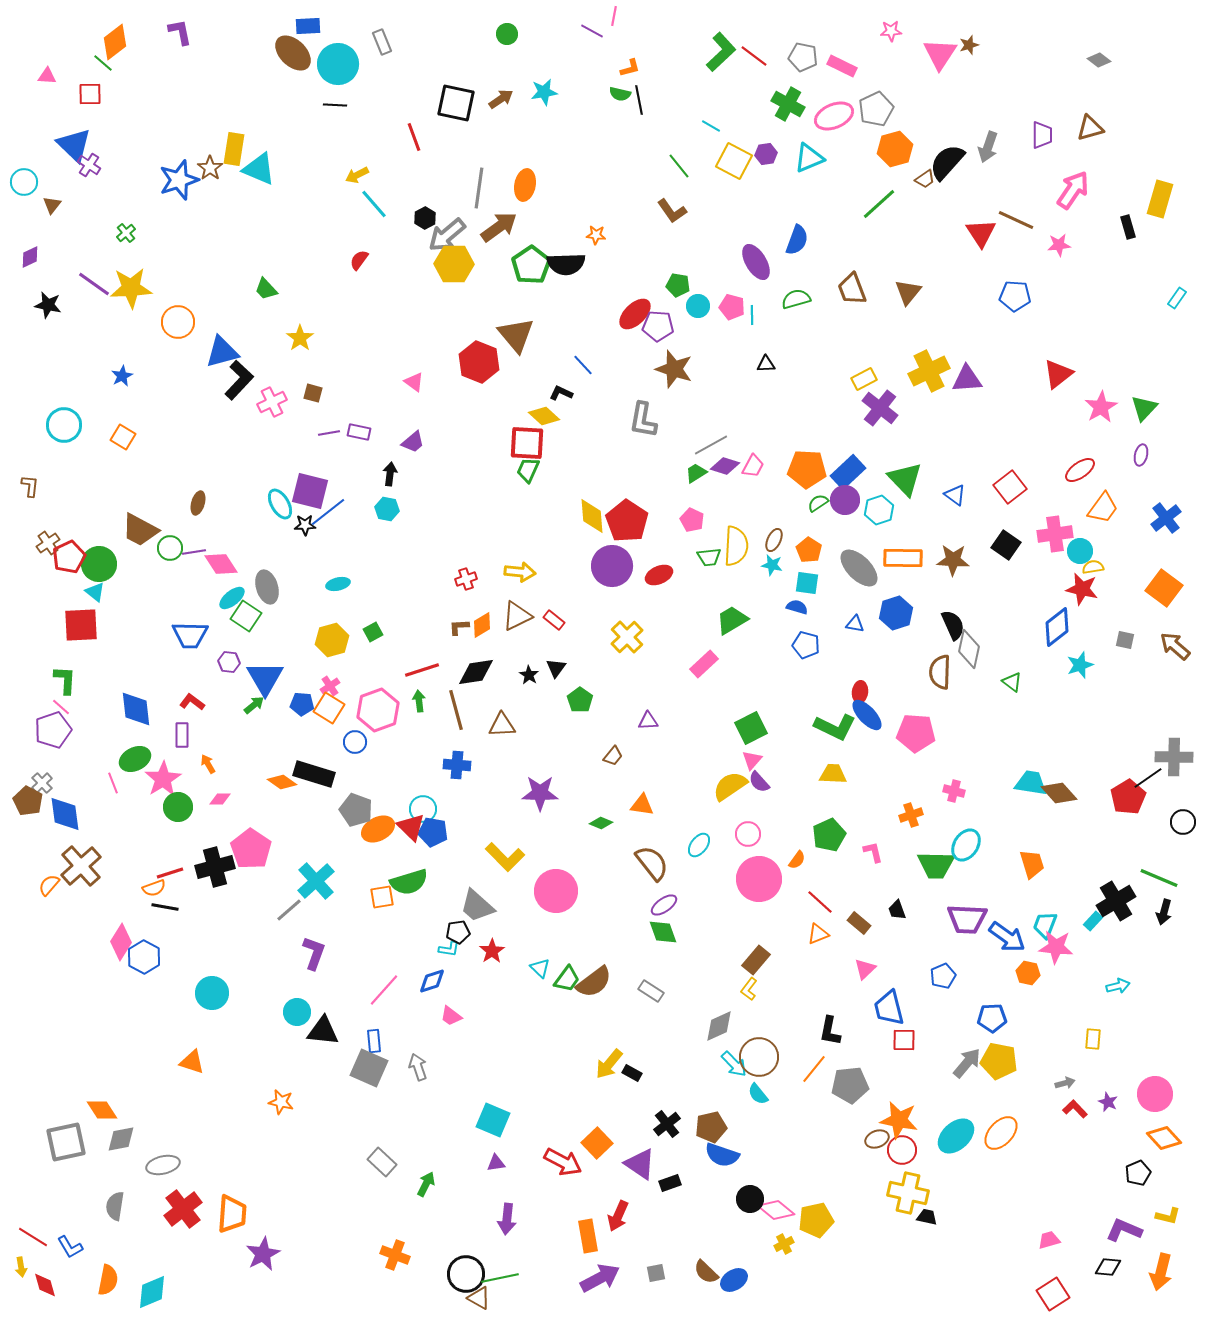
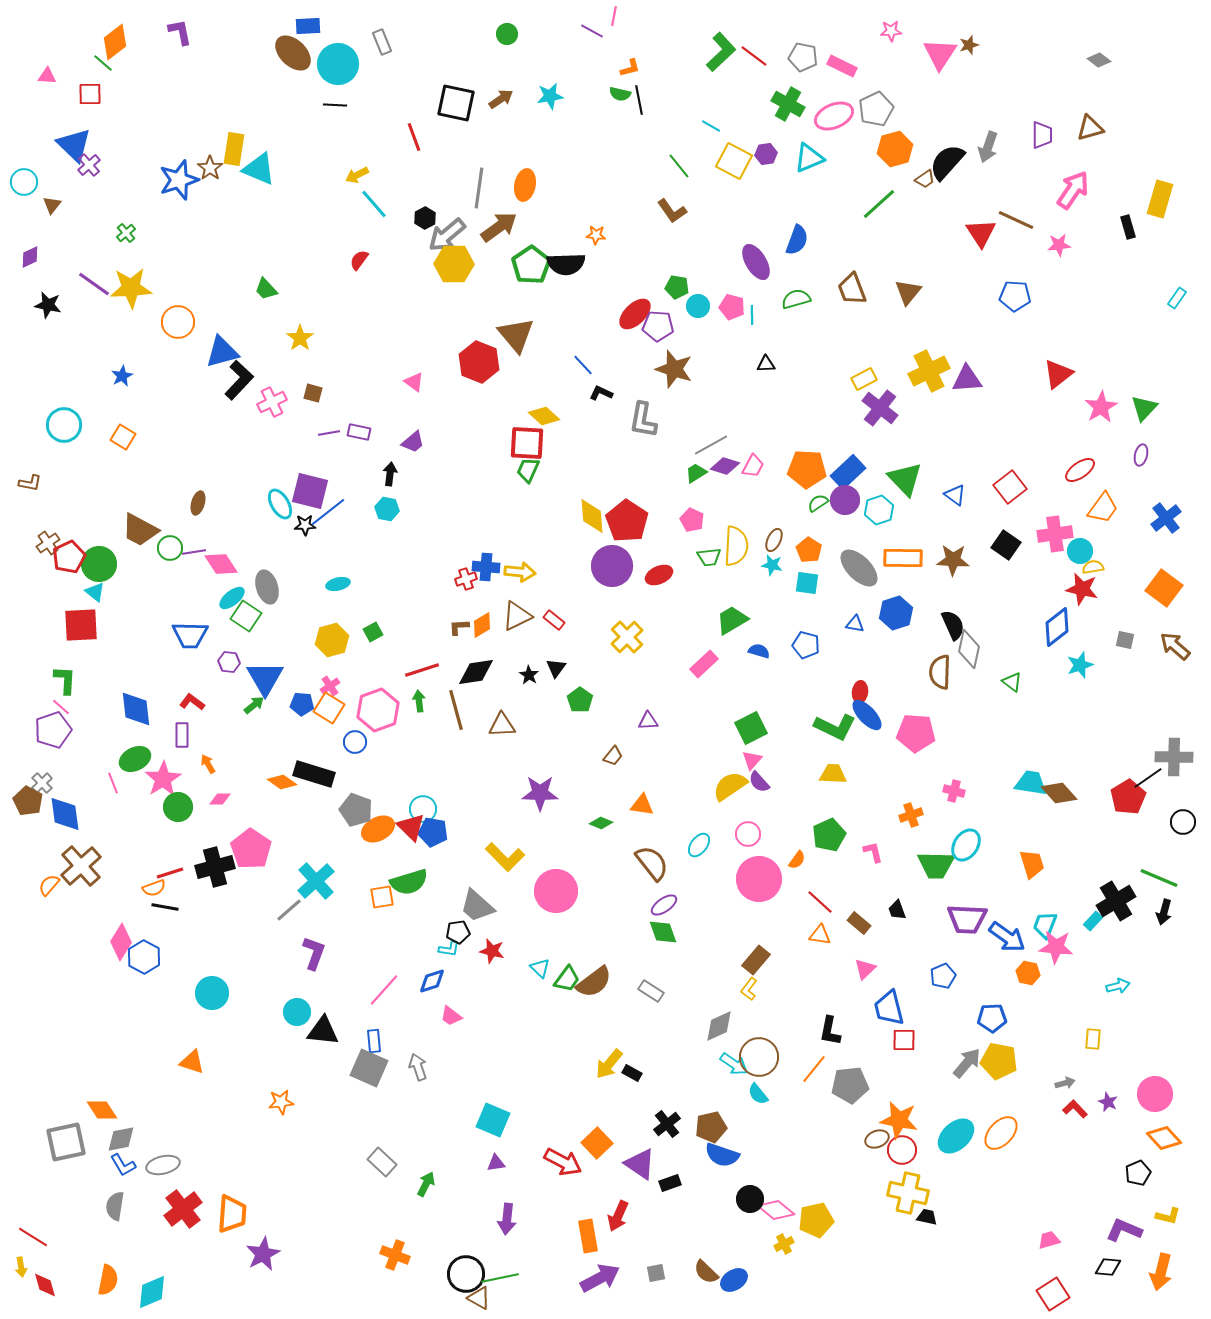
cyan star at (544, 92): moved 6 px right, 4 px down
purple cross at (89, 165): rotated 15 degrees clockwise
green pentagon at (678, 285): moved 1 px left, 2 px down
black L-shape at (561, 393): moved 40 px right
brown L-shape at (30, 486): moved 3 px up; rotated 95 degrees clockwise
blue semicircle at (797, 607): moved 38 px left, 44 px down
blue cross at (457, 765): moved 29 px right, 198 px up
orange triangle at (818, 934): moved 2 px right, 1 px down; rotated 30 degrees clockwise
red star at (492, 951): rotated 25 degrees counterclockwise
cyan arrow at (734, 1064): rotated 12 degrees counterclockwise
orange star at (281, 1102): rotated 20 degrees counterclockwise
blue L-shape at (70, 1247): moved 53 px right, 82 px up
